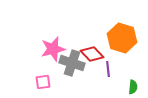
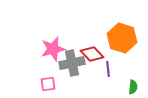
gray cross: rotated 30 degrees counterclockwise
pink square: moved 5 px right, 2 px down
